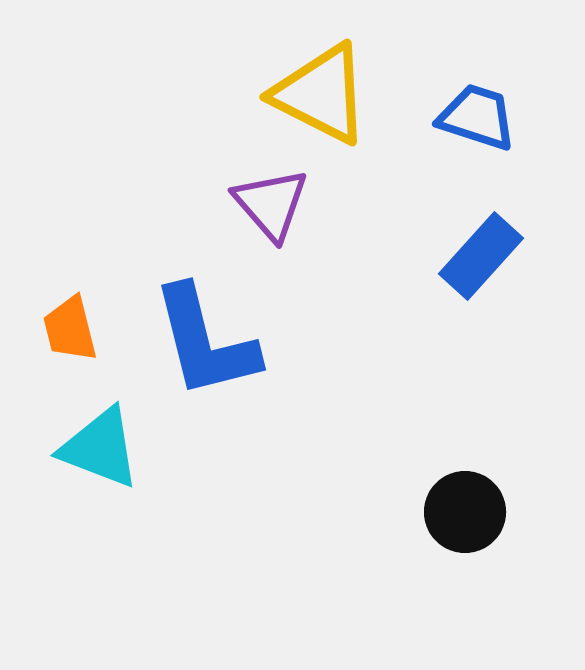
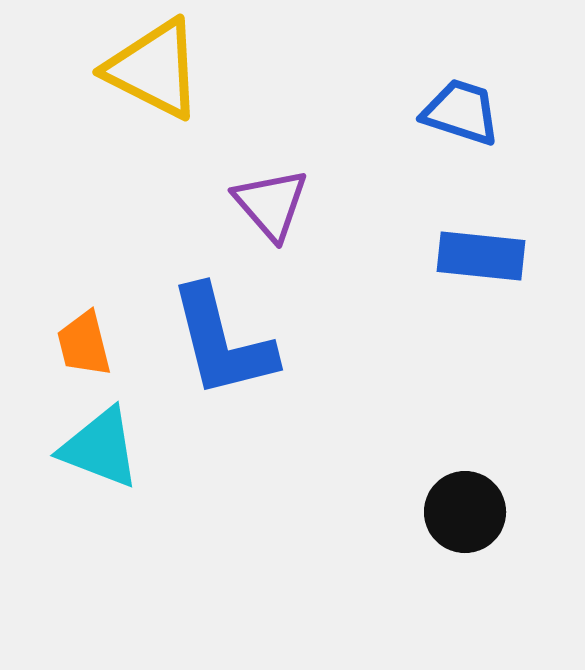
yellow triangle: moved 167 px left, 25 px up
blue trapezoid: moved 16 px left, 5 px up
blue rectangle: rotated 54 degrees clockwise
orange trapezoid: moved 14 px right, 15 px down
blue L-shape: moved 17 px right
